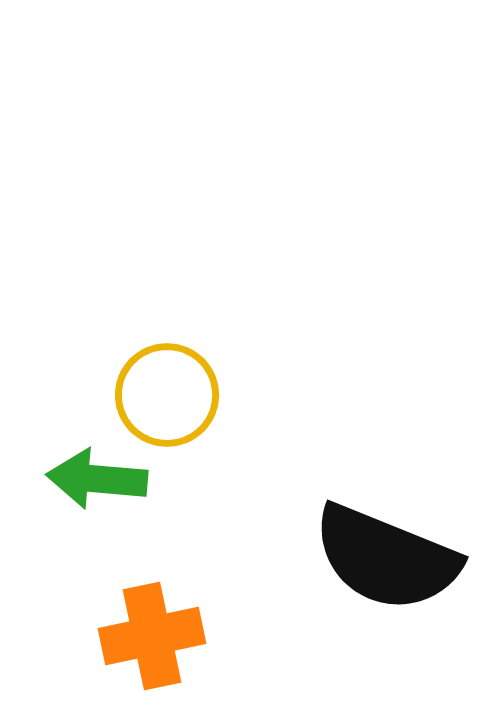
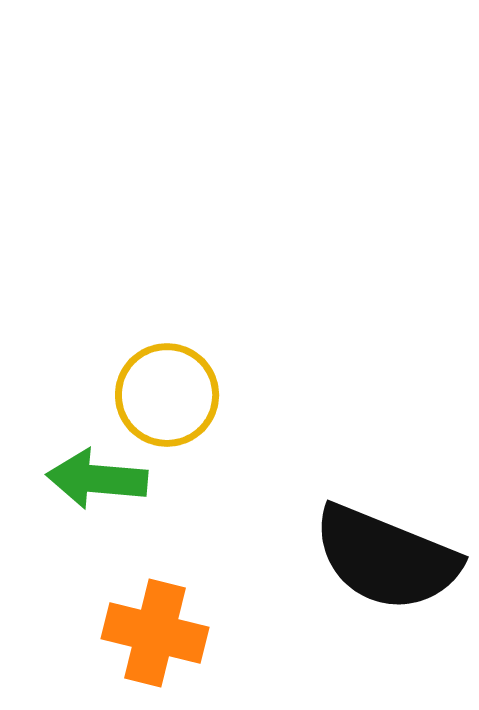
orange cross: moved 3 px right, 3 px up; rotated 26 degrees clockwise
